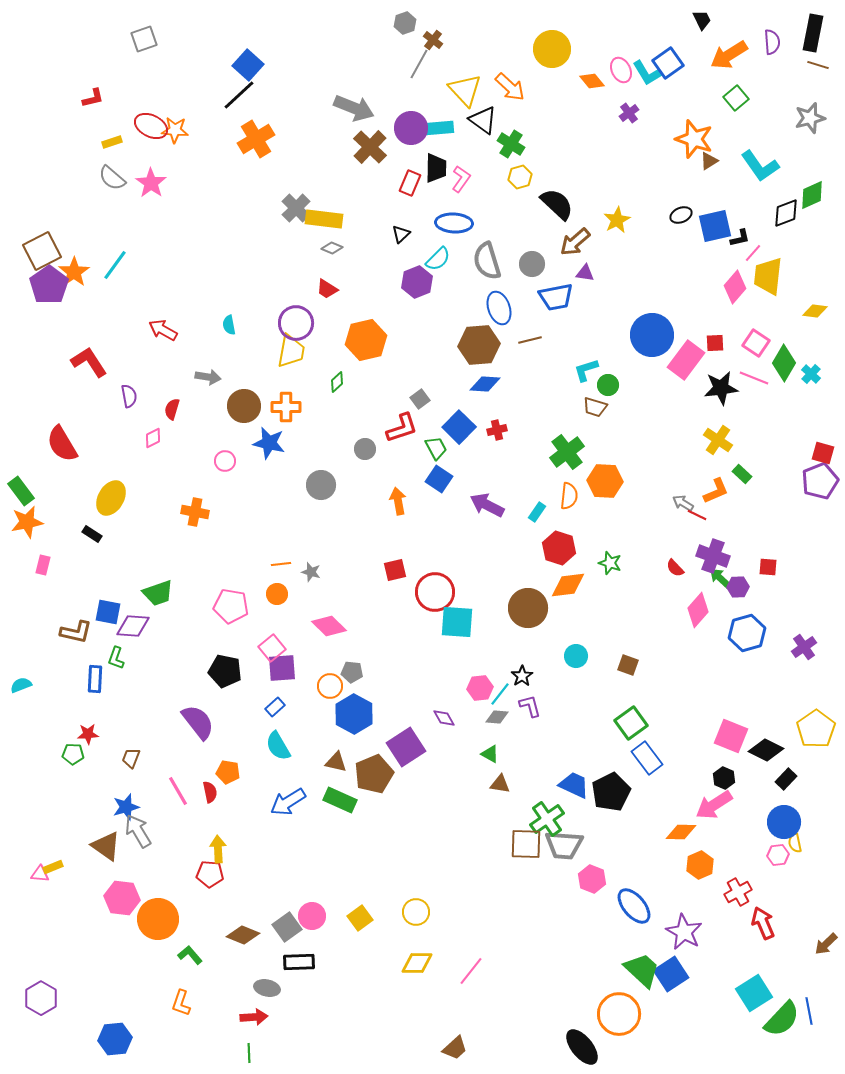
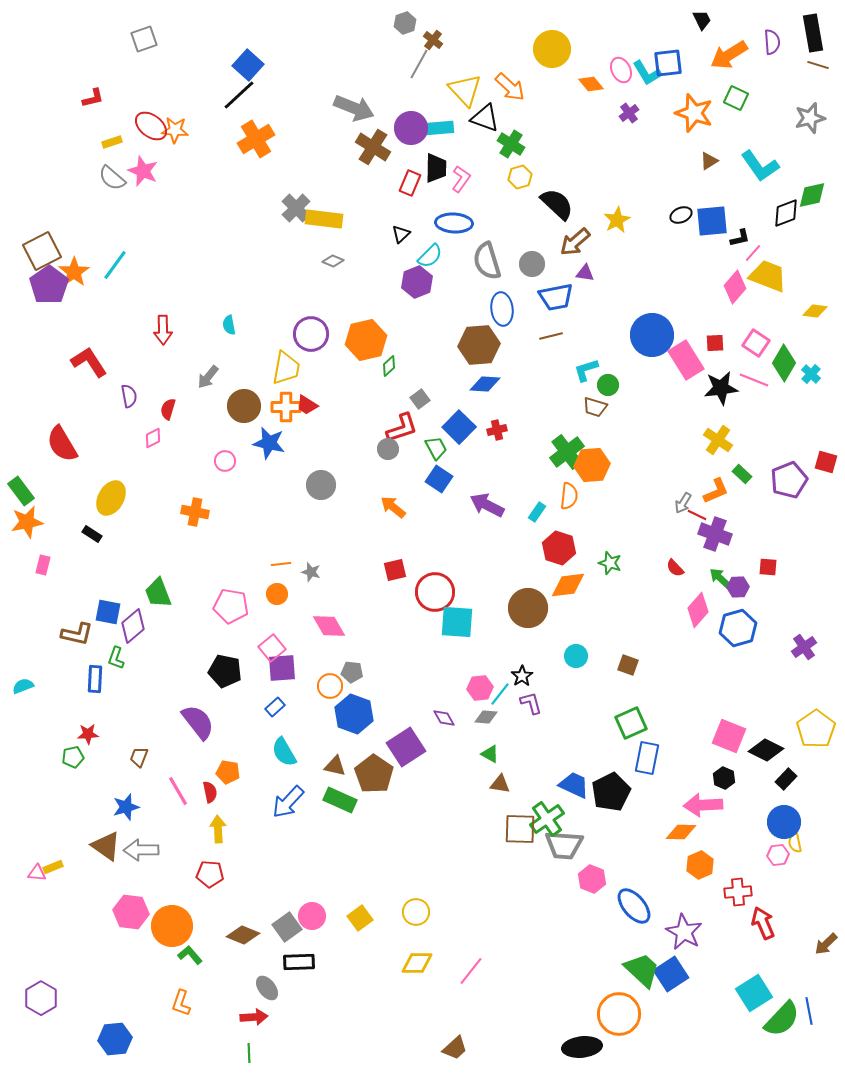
black rectangle at (813, 33): rotated 21 degrees counterclockwise
blue square at (668, 63): rotated 28 degrees clockwise
orange diamond at (592, 81): moved 1 px left, 3 px down
green square at (736, 98): rotated 25 degrees counterclockwise
black triangle at (483, 120): moved 2 px right, 2 px up; rotated 16 degrees counterclockwise
red ellipse at (151, 126): rotated 12 degrees clockwise
orange star at (694, 139): moved 26 px up
brown cross at (370, 147): moved 3 px right; rotated 12 degrees counterclockwise
pink star at (151, 183): moved 8 px left, 12 px up; rotated 12 degrees counterclockwise
green diamond at (812, 195): rotated 12 degrees clockwise
blue square at (715, 226): moved 3 px left, 5 px up; rotated 8 degrees clockwise
gray diamond at (332, 248): moved 1 px right, 13 px down
cyan semicircle at (438, 259): moved 8 px left, 3 px up
yellow trapezoid at (768, 276): rotated 105 degrees clockwise
red trapezoid at (327, 289): moved 20 px left, 116 px down
blue ellipse at (499, 308): moved 3 px right, 1 px down; rotated 12 degrees clockwise
purple circle at (296, 323): moved 15 px right, 11 px down
red arrow at (163, 330): rotated 120 degrees counterclockwise
brown line at (530, 340): moved 21 px right, 4 px up
yellow trapezoid at (291, 351): moved 5 px left, 17 px down
pink rectangle at (686, 360): rotated 69 degrees counterclockwise
gray arrow at (208, 377): rotated 120 degrees clockwise
pink line at (754, 378): moved 2 px down
green diamond at (337, 382): moved 52 px right, 16 px up
red semicircle at (172, 409): moved 4 px left
gray circle at (365, 449): moved 23 px right
red square at (823, 453): moved 3 px right, 9 px down
orange hexagon at (605, 481): moved 13 px left, 16 px up; rotated 8 degrees counterclockwise
purple pentagon at (820, 481): moved 31 px left, 1 px up
orange arrow at (398, 501): moved 5 px left, 6 px down; rotated 40 degrees counterclockwise
gray arrow at (683, 503): rotated 90 degrees counterclockwise
purple cross at (713, 556): moved 2 px right, 22 px up
green trapezoid at (158, 593): rotated 88 degrees clockwise
purple diamond at (133, 626): rotated 44 degrees counterclockwise
pink diamond at (329, 626): rotated 16 degrees clockwise
brown L-shape at (76, 632): moved 1 px right, 2 px down
blue hexagon at (747, 633): moved 9 px left, 5 px up
cyan semicircle at (21, 685): moved 2 px right, 1 px down
purple L-shape at (530, 706): moved 1 px right, 3 px up
blue hexagon at (354, 714): rotated 9 degrees counterclockwise
gray diamond at (497, 717): moved 11 px left
green square at (631, 723): rotated 12 degrees clockwise
pink square at (731, 736): moved 2 px left
cyan semicircle at (278, 746): moved 6 px right, 6 px down
green pentagon at (73, 754): moved 3 px down; rotated 15 degrees counterclockwise
brown trapezoid at (131, 758): moved 8 px right, 1 px up
blue rectangle at (647, 758): rotated 48 degrees clockwise
brown triangle at (336, 762): moved 1 px left, 4 px down
brown pentagon at (374, 774): rotated 15 degrees counterclockwise
blue arrow at (288, 802): rotated 15 degrees counterclockwise
pink arrow at (714, 805): moved 11 px left; rotated 30 degrees clockwise
gray arrow at (138, 831): moved 3 px right, 19 px down; rotated 60 degrees counterclockwise
brown square at (526, 844): moved 6 px left, 15 px up
yellow arrow at (218, 849): moved 20 px up
pink triangle at (40, 874): moved 3 px left, 1 px up
red cross at (738, 892): rotated 24 degrees clockwise
pink hexagon at (122, 898): moved 9 px right, 14 px down
orange circle at (158, 919): moved 14 px right, 7 px down
gray ellipse at (267, 988): rotated 40 degrees clockwise
black ellipse at (582, 1047): rotated 57 degrees counterclockwise
